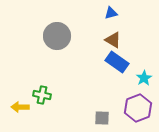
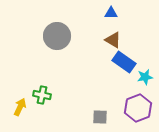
blue triangle: rotated 16 degrees clockwise
blue rectangle: moved 7 px right
cyan star: moved 1 px right, 1 px up; rotated 21 degrees clockwise
yellow arrow: rotated 114 degrees clockwise
gray square: moved 2 px left, 1 px up
